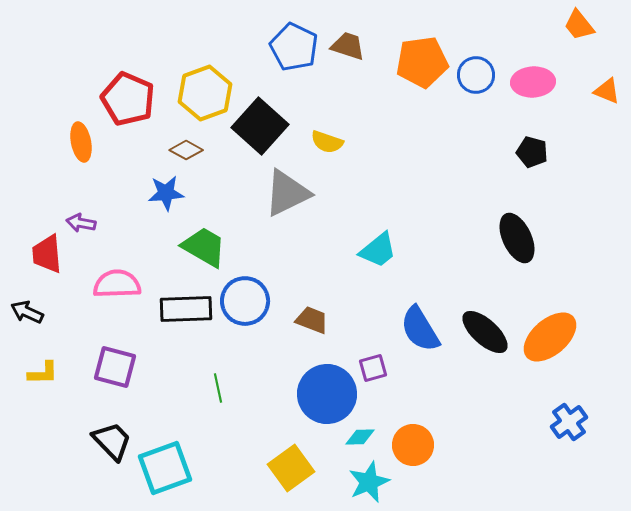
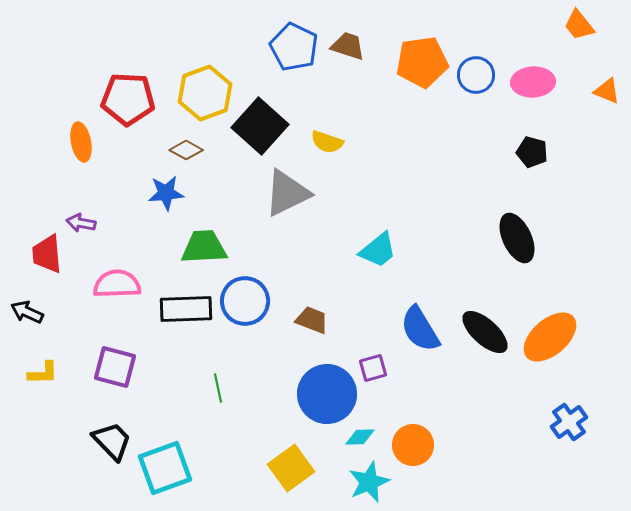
red pentagon at (128, 99): rotated 20 degrees counterclockwise
green trapezoid at (204, 247): rotated 33 degrees counterclockwise
